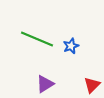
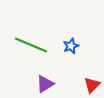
green line: moved 6 px left, 6 px down
